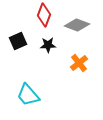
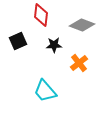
red diamond: moved 3 px left; rotated 15 degrees counterclockwise
gray diamond: moved 5 px right
black star: moved 6 px right
cyan trapezoid: moved 17 px right, 4 px up
